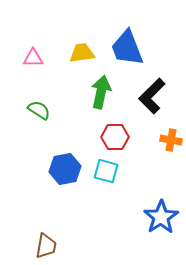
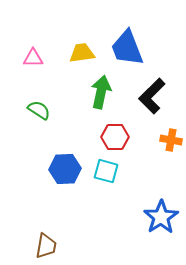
blue hexagon: rotated 8 degrees clockwise
